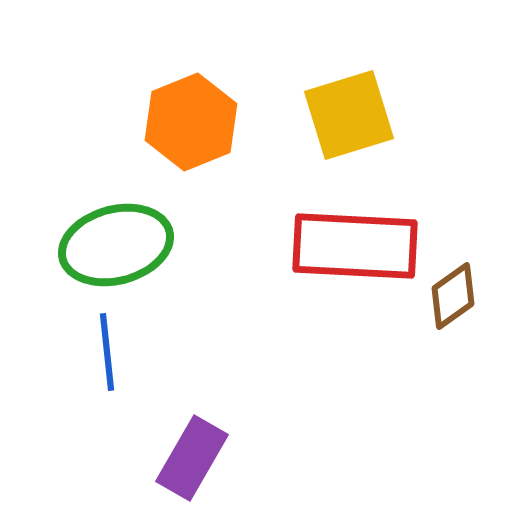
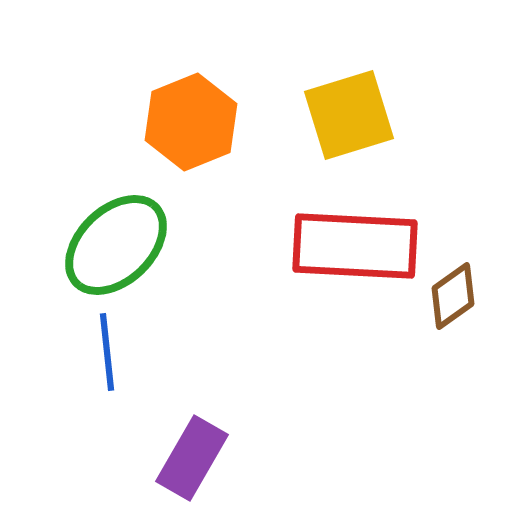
green ellipse: rotated 29 degrees counterclockwise
